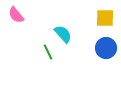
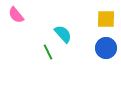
yellow square: moved 1 px right, 1 px down
